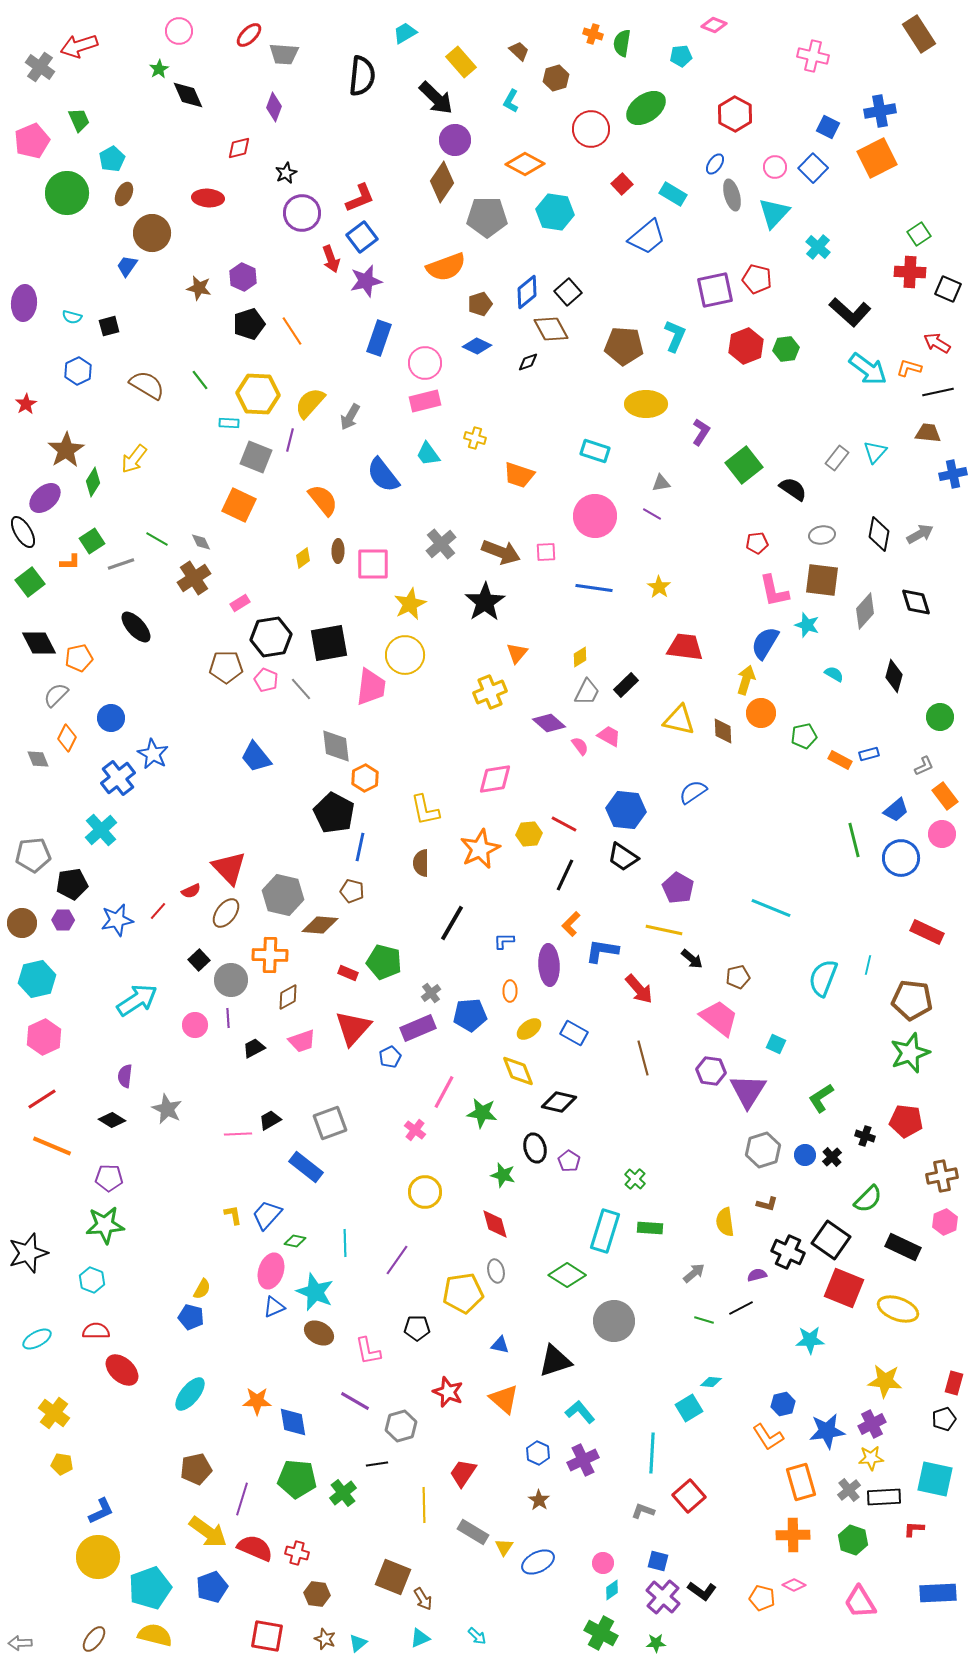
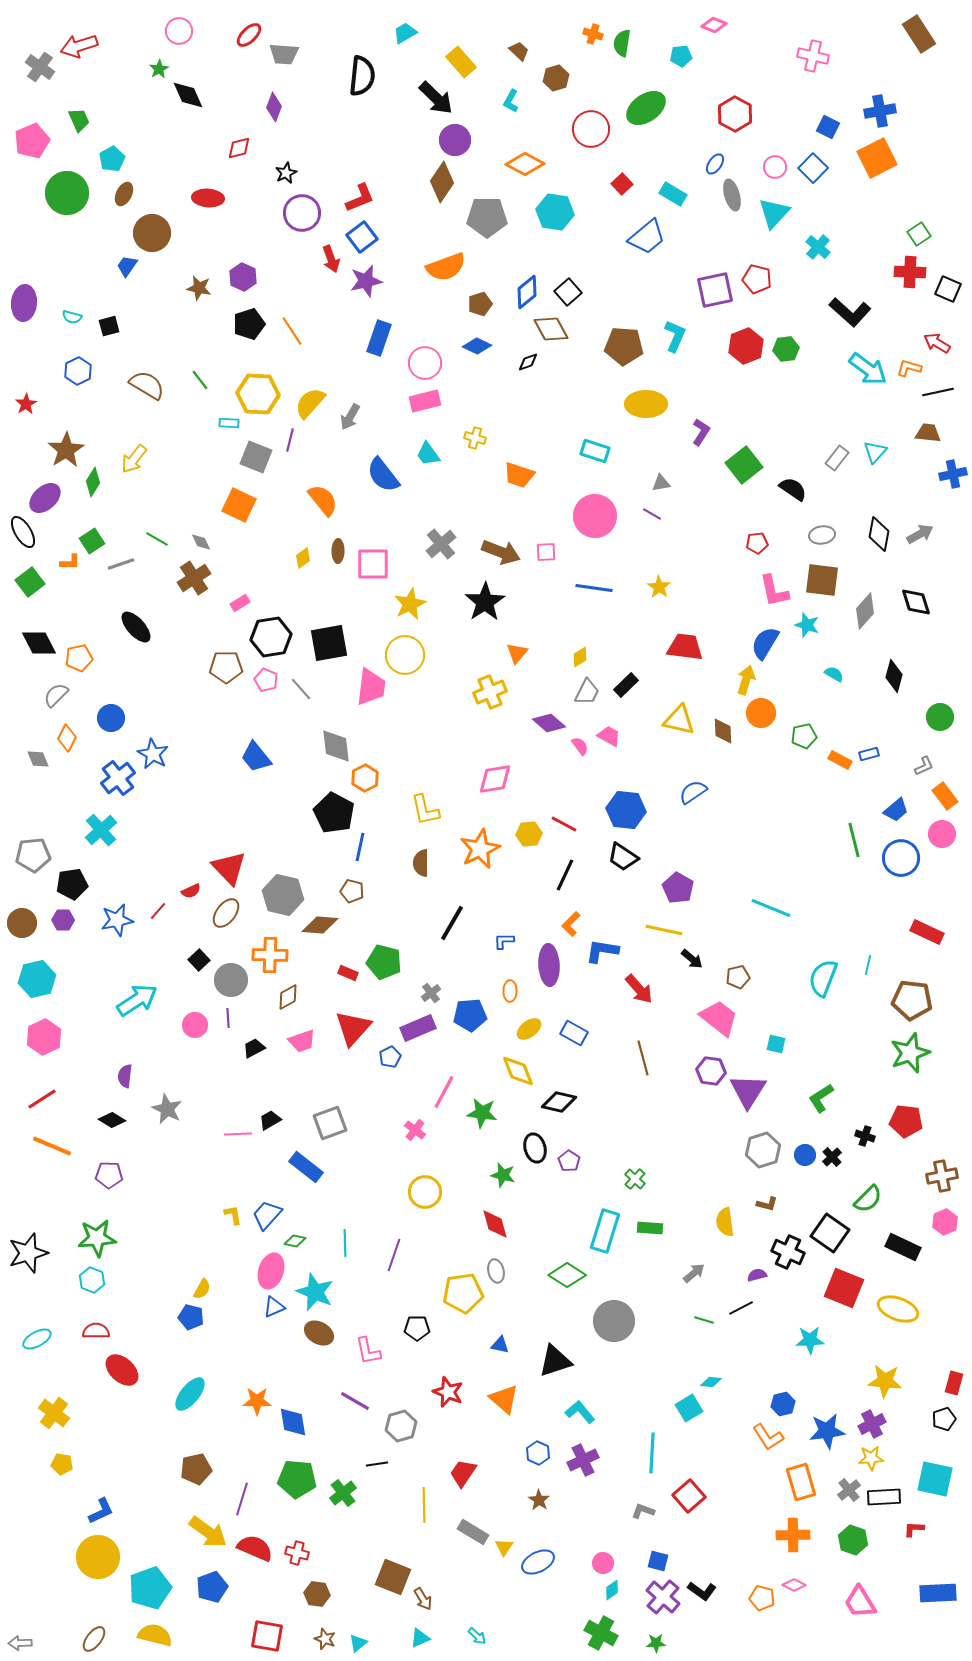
cyan square at (776, 1044): rotated 12 degrees counterclockwise
purple pentagon at (109, 1178): moved 3 px up
green star at (105, 1225): moved 8 px left, 13 px down
black square at (831, 1240): moved 1 px left, 7 px up
purple line at (397, 1260): moved 3 px left, 5 px up; rotated 16 degrees counterclockwise
